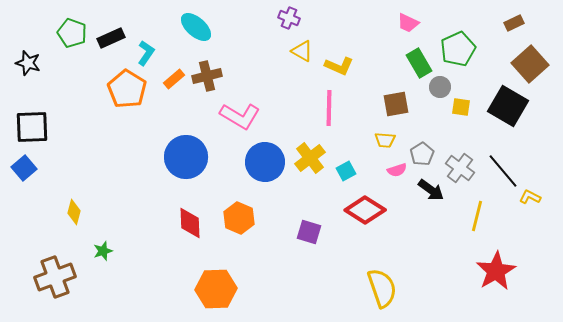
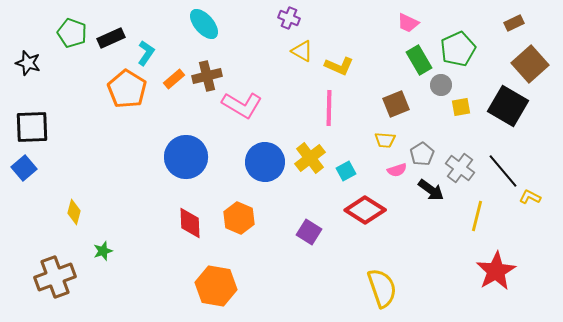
cyan ellipse at (196, 27): moved 8 px right, 3 px up; rotated 8 degrees clockwise
green rectangle at (419, 63): moved 3 px up
gray circle at (440, 87): moved 1 px right, 2 px up
brown square at (396, 104): rotated 12 degrees counterclockwise
yellow square at (461, 107): rotated 18 degrees counterclockwise
pink L-shape at (240, 116): moved 2 px right, 11 px up
purple square at (309, 232): rotated 15 degrees clockwise
orange hexagon at (216, 289): moved 3 px up; rotated 12 degrees clockwise
